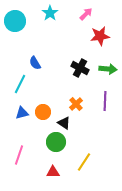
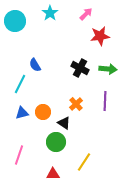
blue semicircle: moved 2 px down
red triangle: moved 2 px down
